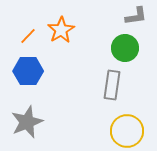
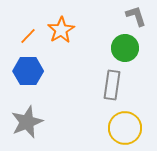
gray L-shape: rotated 100 degrees counterclockwise
yellow circle: moved 2 px left, 3 px up
